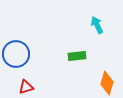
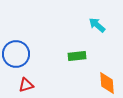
cyan arrow: rotated 24 degrees counterclockwise
orange diamond: rotated 20 degrees counterclockwise
red triangle: moved 2 px up
